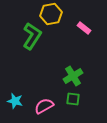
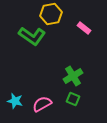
green L-shape: rotated 92 degrees clockwise
green square: rotated 16 degrees clockwise
pink semicircle: moved 2 px left, 2 px up
